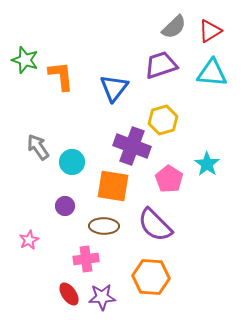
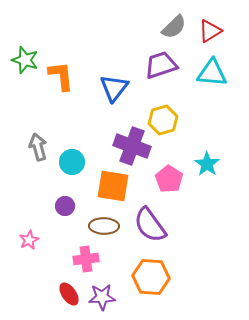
gray arrow: rotated 20 degrees clockwise
purple semicircle: moved 5 px left; rotated 9 degrees clockwise
